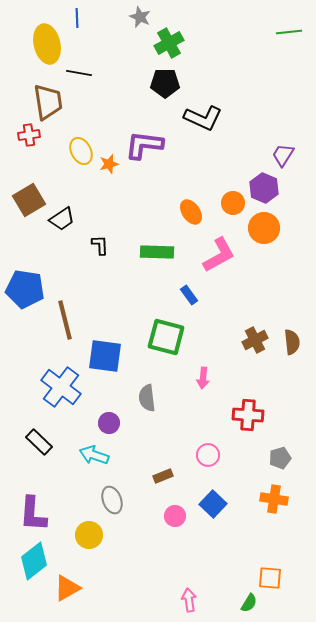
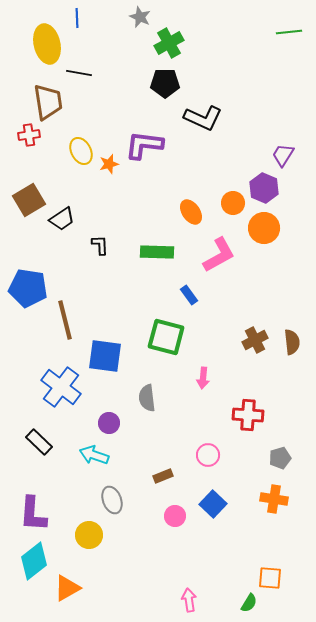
blue pentagon at (25, 289): moved 3 px right, 1 px up
